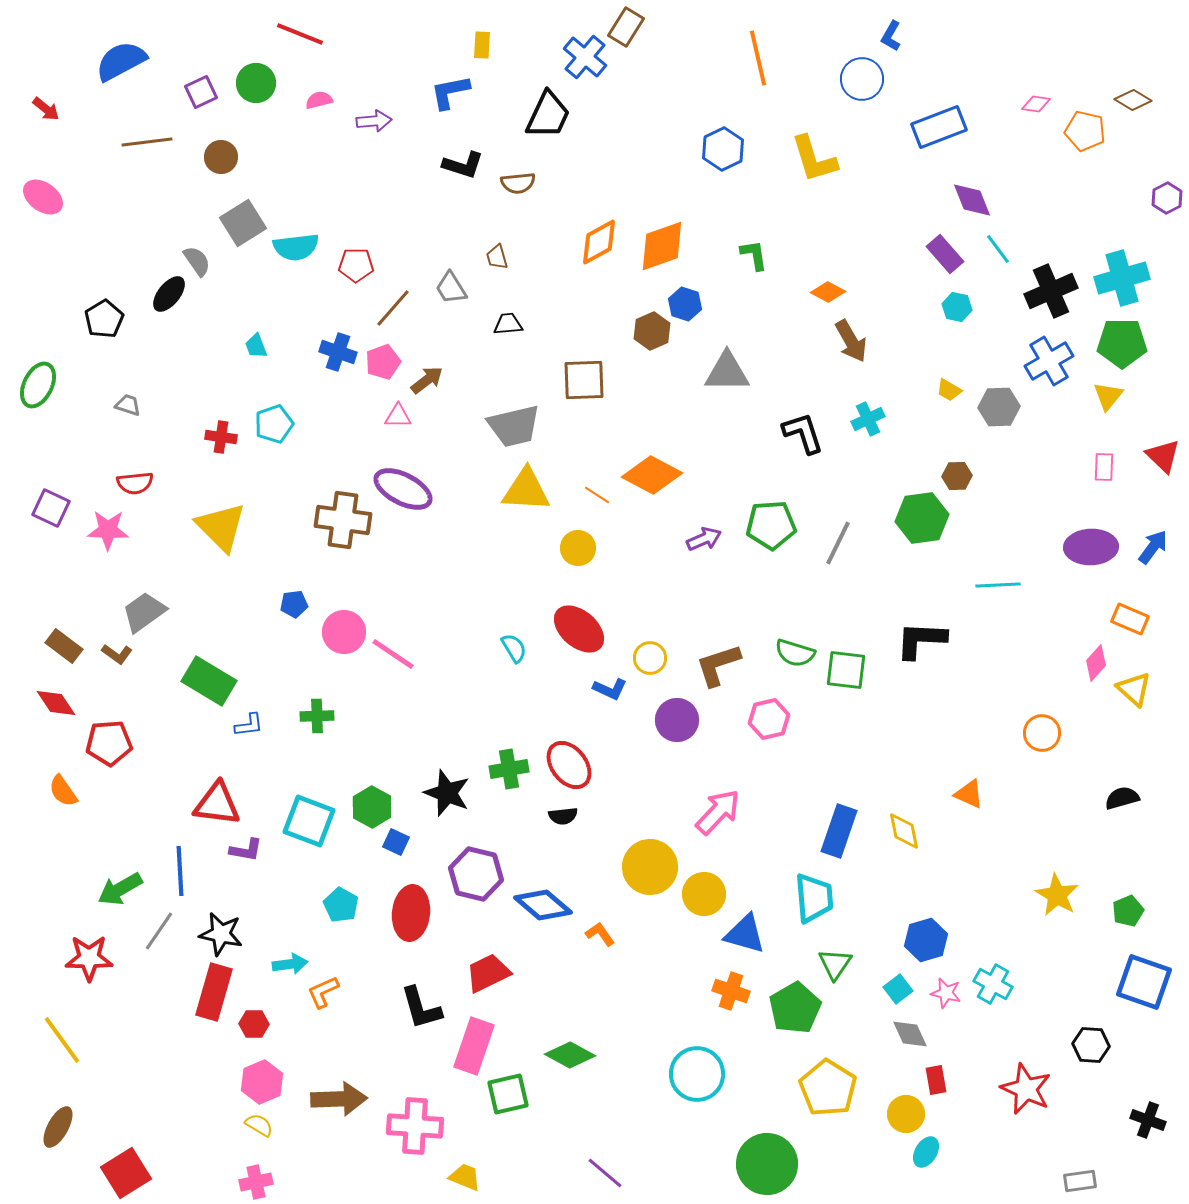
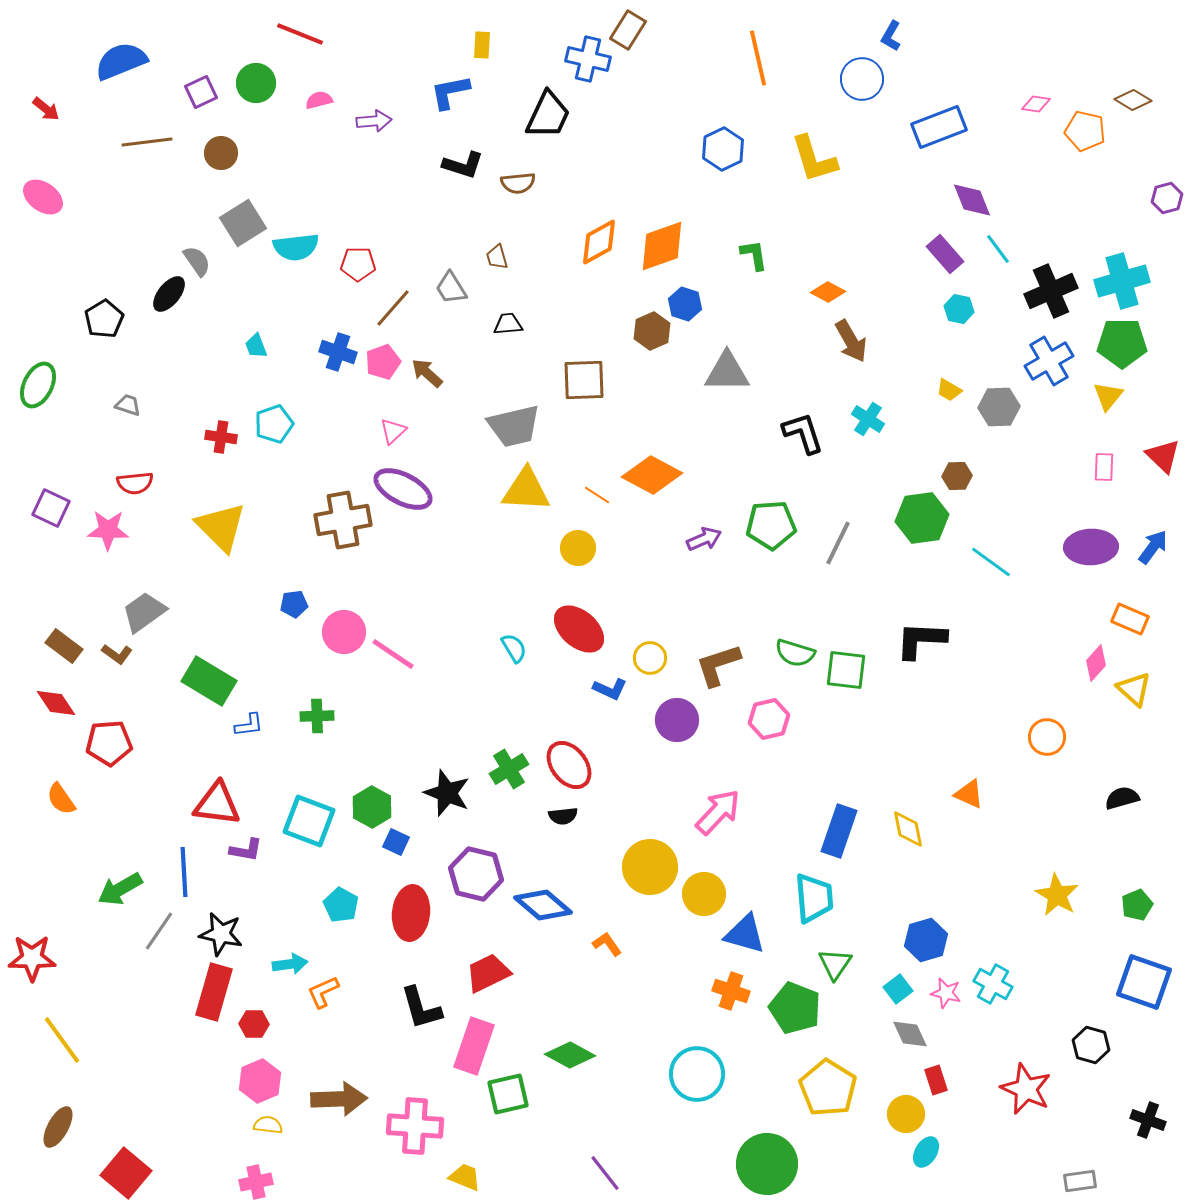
brown rectangle at (626, 27): moved 2 px right, 3 px down
blue cross at (585, 57): moved 3 px right, 2 px down; rotated 27 degrees counterclockwise
blue semicircle at (121, 61): rotated 6 degrees clockwise
brown circle at (221, 157): moved 4 px up
purple hexagon at (1167, 198): rotated 12 degrees clockwise
red pentagon at (356, 265): moved 2 px right, 1 px up
cyan cross at (1122, 278): moved 3 px down
cyan hexagon at (957, 307): moved 2 px right, 2 px down
brown arrow at (427, 380): moved 7 px up; rotated 100 degrees counterclockwise
pink triangle at (398, 416): moved 5 px left, 15 px down; rotated 44 degrees counterclockwise
cyan cross at (868, 419): rotated 32 degrees counterclockwise
brown cross at (343, 520): rotated 18 degrees counterclockwise
cyan line at (998, 585): moved 7 px left, 23 px up; rotated 39 degrees clockwise
orange circle at (1042, 733): moved 5 px right, 4 px down
green cross at (509, 769): rotated 21 degrees counterclockwise
orange semicircle at (63, 791): moved 2 px left, 8 px down
yellow diamond at (904, 831): moved 4 px right, 2 px up
blue line at (180, 871): moved 4 px right, 1 px down
green pentagon at (1128, 911): moved 9 px right, 6 px up
orange L-shape at (600, 934): moved 7 px right, 10 px down
red star at (89, 958): moved 57 px left
green pentagon at (795, 1008): rotated 21 degrees counterclockwise
black hexagon at (1091, 1045): rotated 12 degrees clockwise
red rectangle at (936, 1080): rotated 8 degrees counterclockwise
pink hexagon at (262, 1082): moved 2 px left, 1 px up
yellow semicircle at (259, 1125): moved 9 px right; rotated 24 degrees counterclockwise
red square at (126, 1173): rotated 18 degrees counterclockwise
purple line at (605, 1173): rotated 12 degrees clockwise
